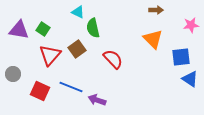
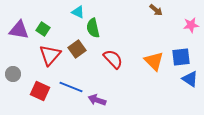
brown arrow: rotated 40 degrees clockwise
orange triangle: moved 1 px right, 22 px down
